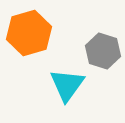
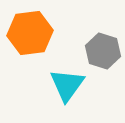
orange hexagon: moved 1 px right; rotated 9 degrees clockwise
